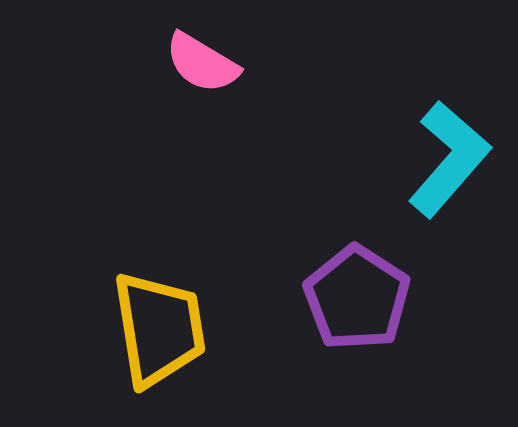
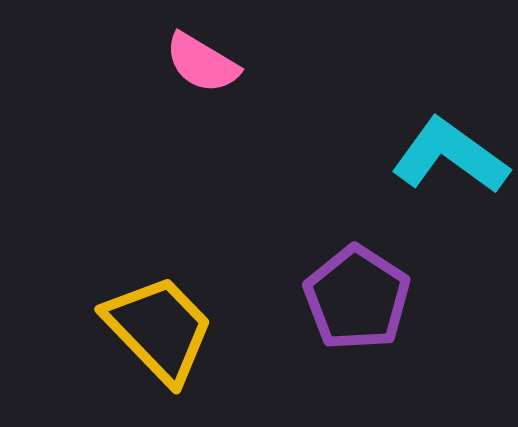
cyan L-shape: moved 1 px right, 3 px up; rotated 95 degrees counterclockwise
yellow trapezoid: rotated 35 degrees counterclockwise
